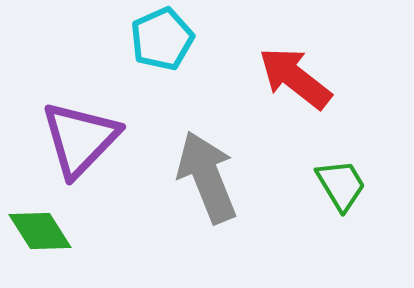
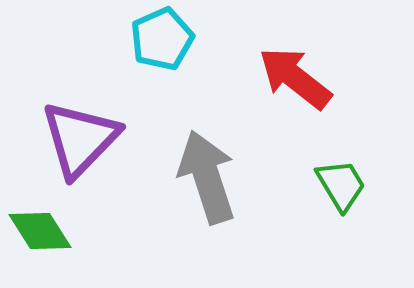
gray arrow: rotated 4 degrees clockwise
